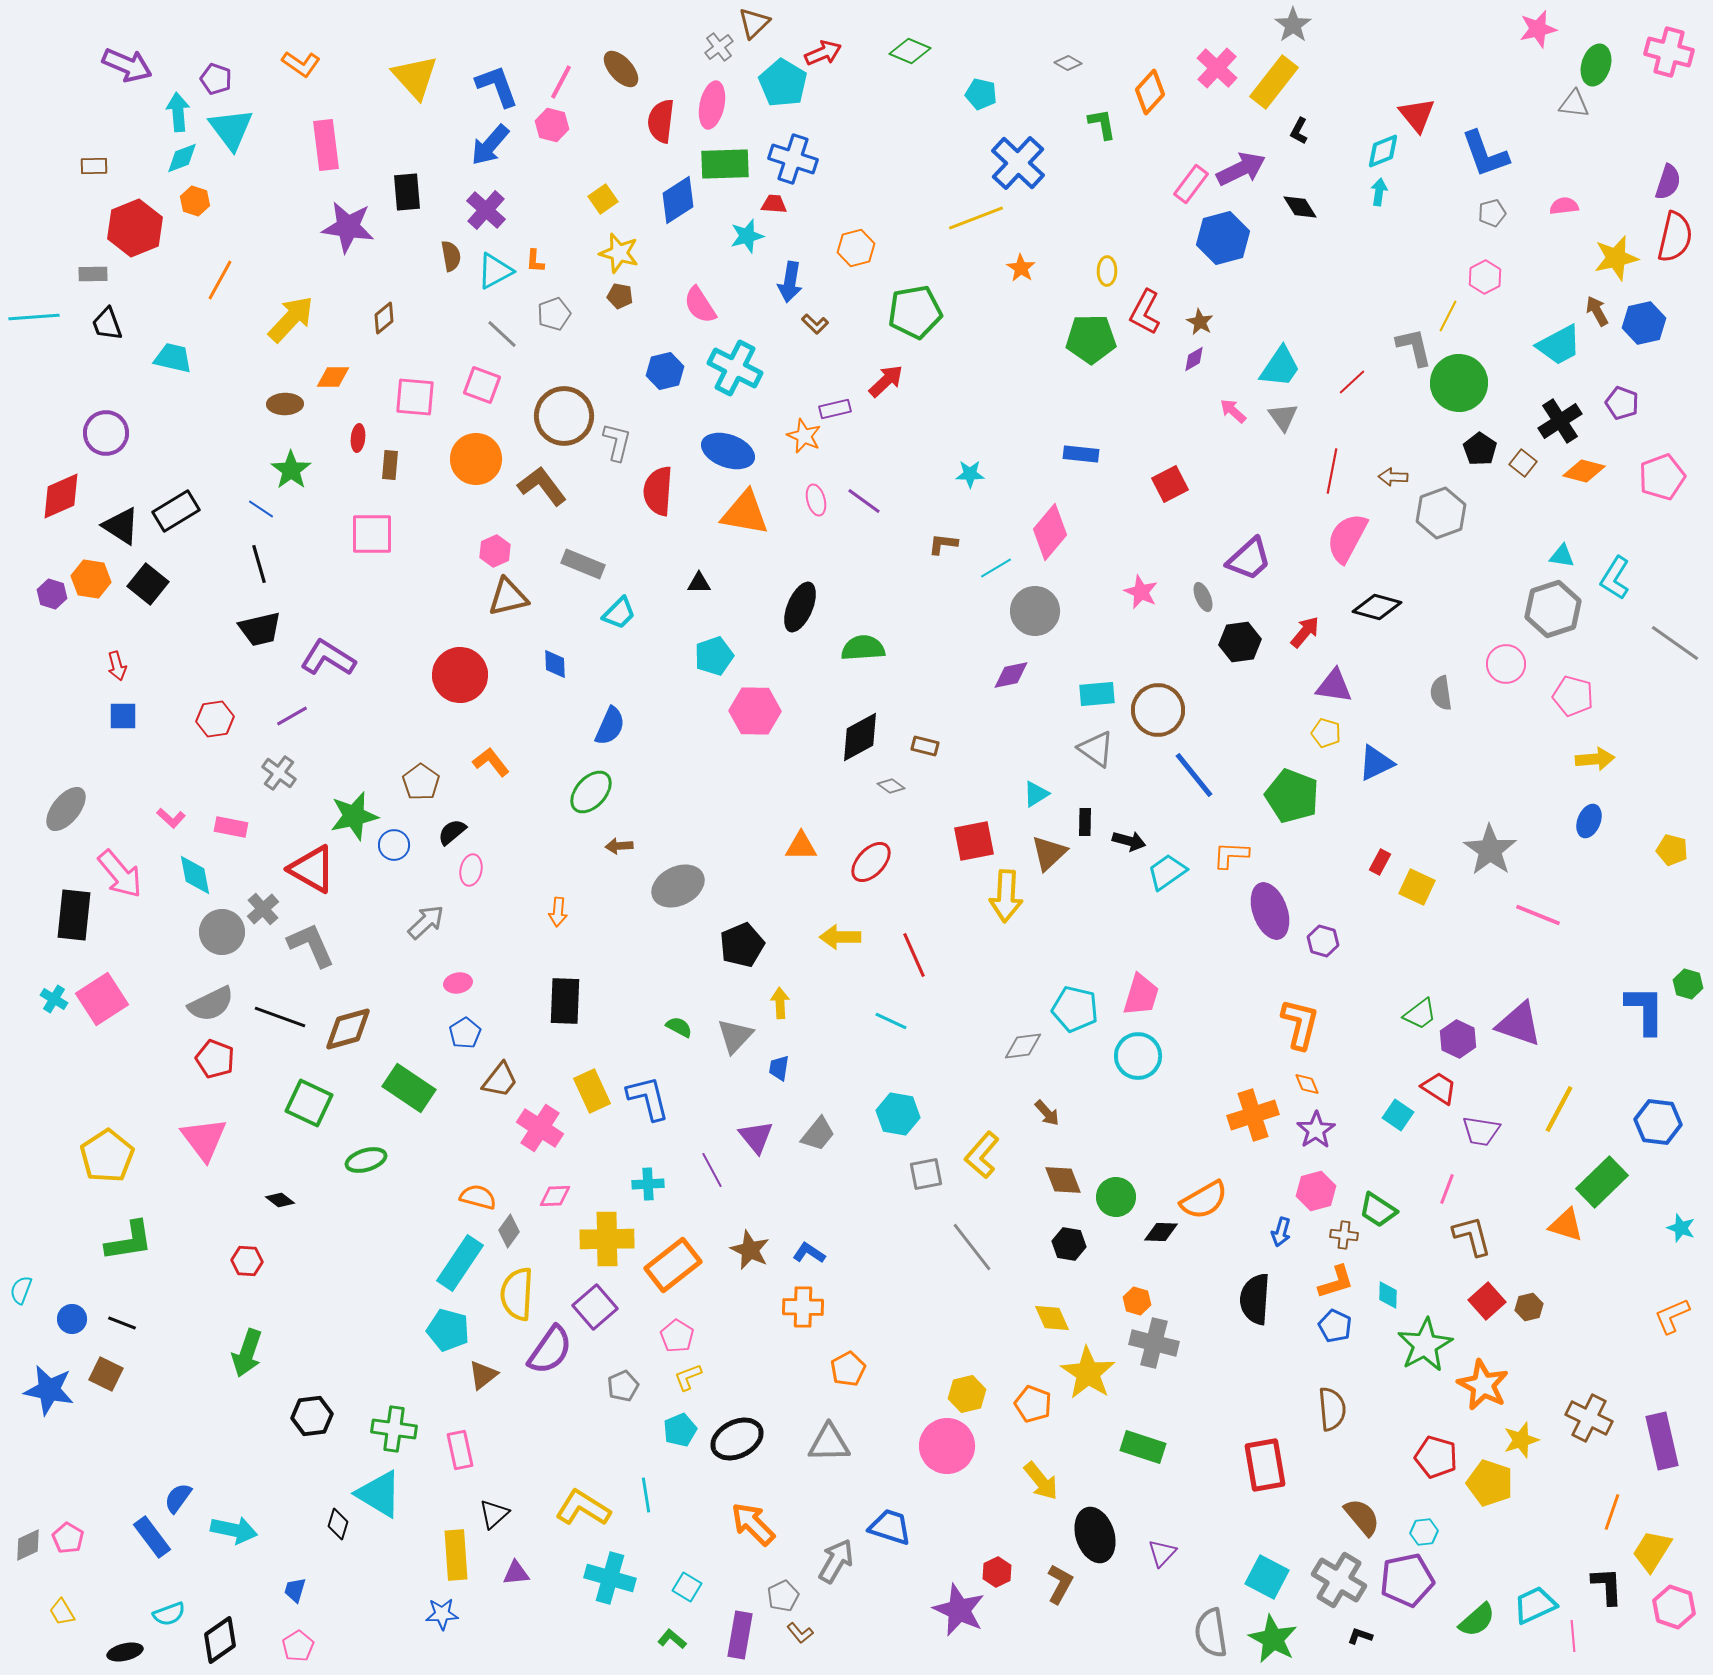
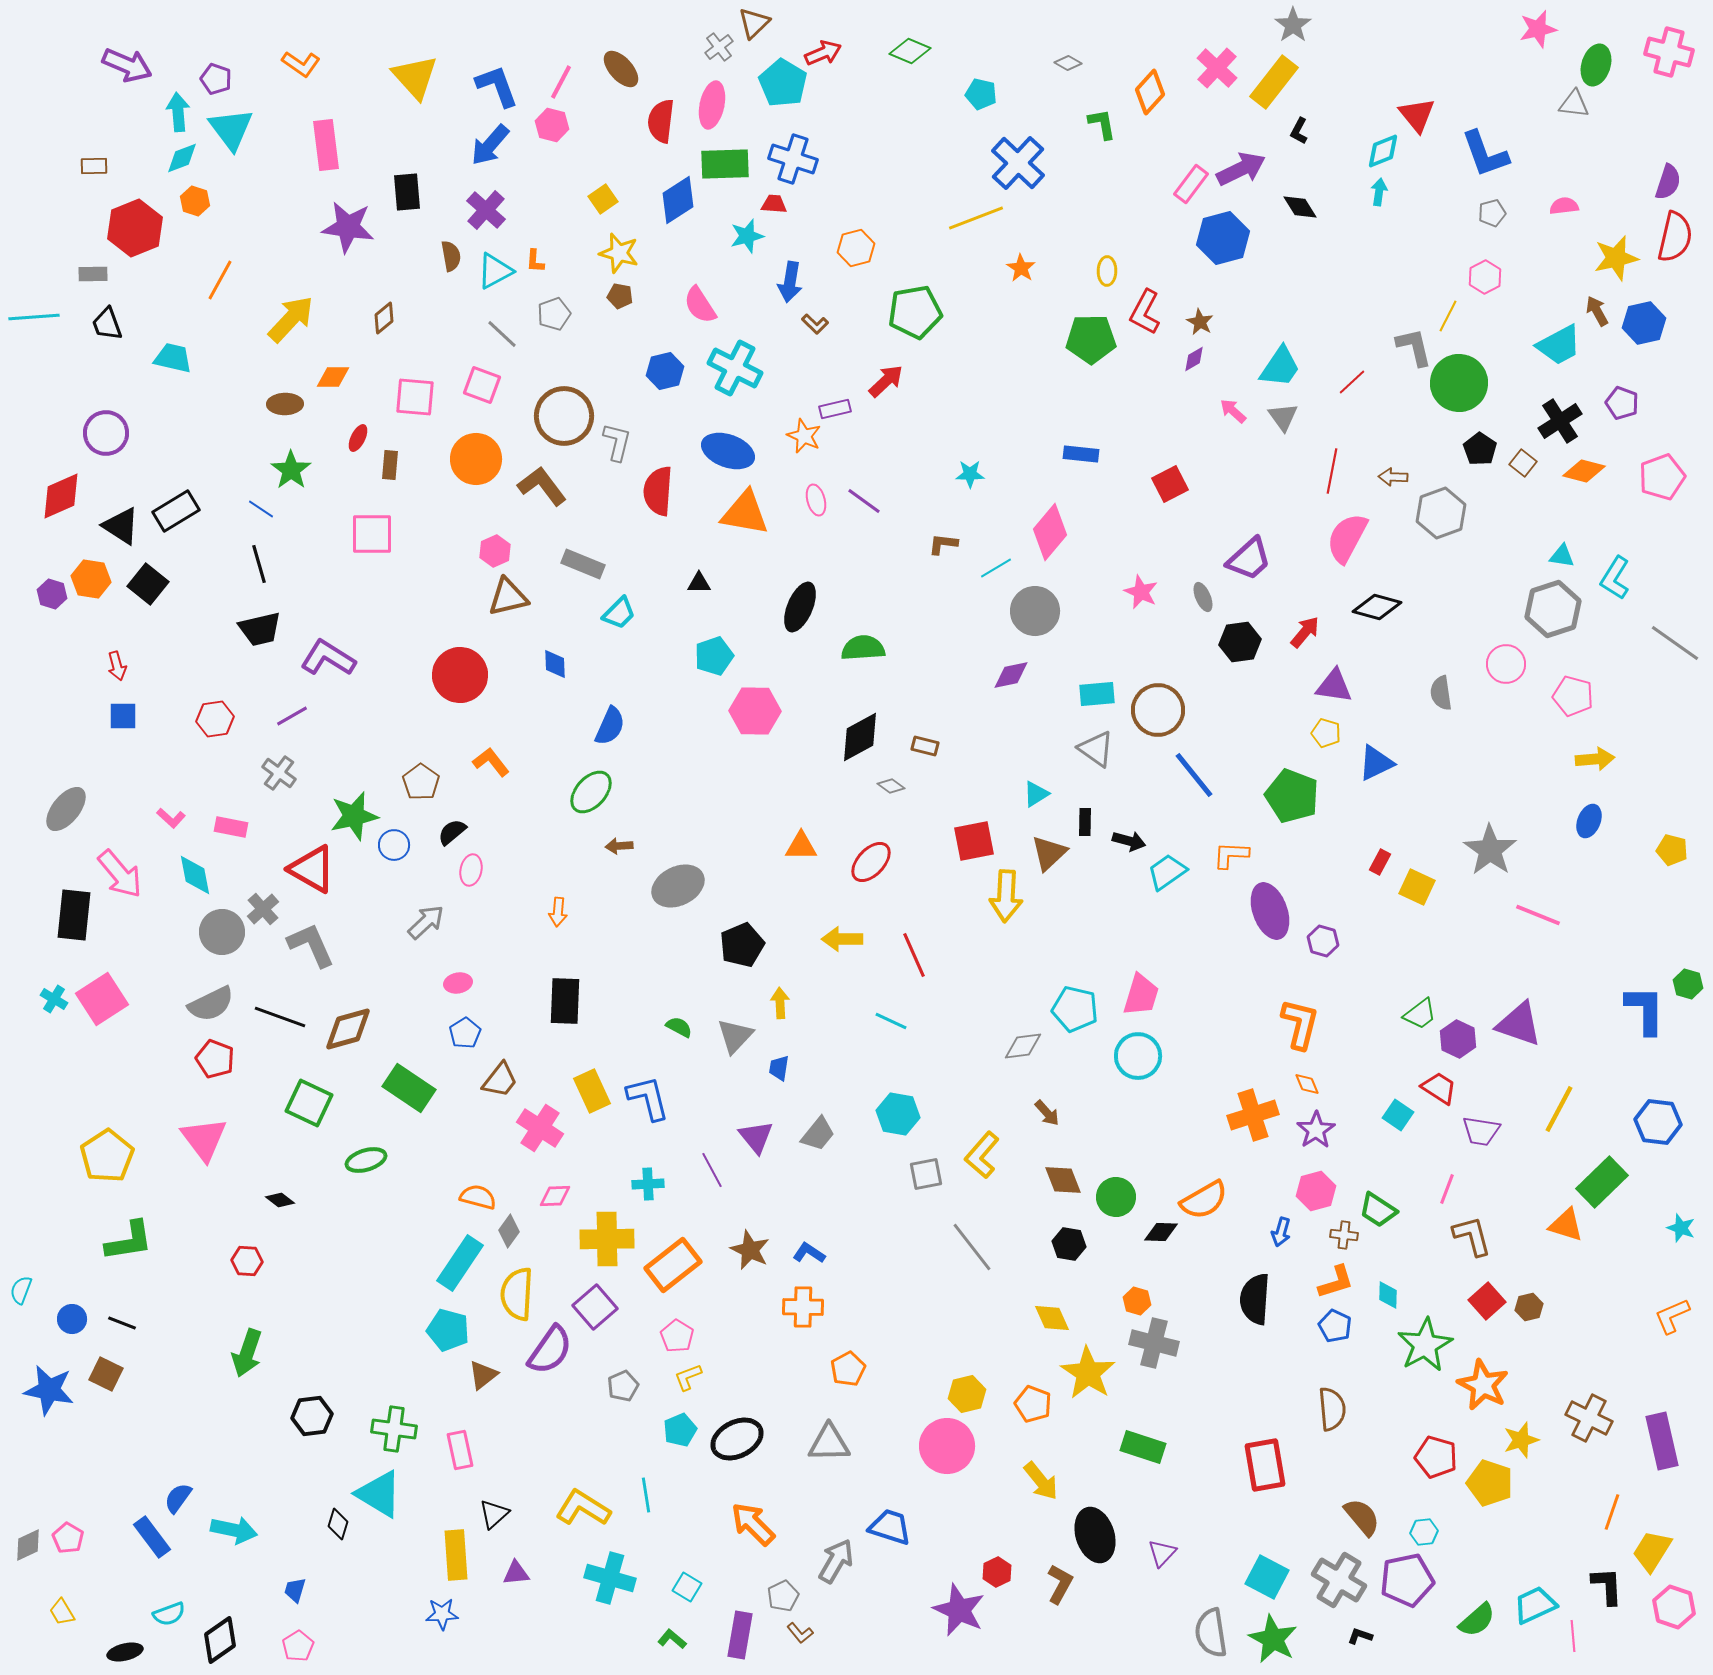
red ellipse at (358, 438): rotated 20 degrees clockwise
yellow arrow at (840, 937): moved 2 px right, 2 px down
